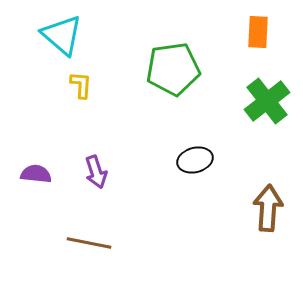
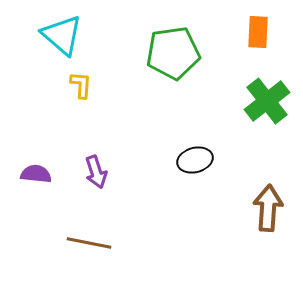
green pentagon: moved 16 px up
